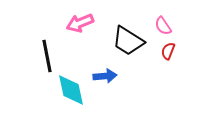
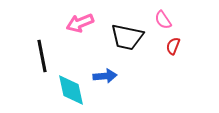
pink semicircle: moved 6 px up
black trapezoid: moved 1 px left, 4 px up; rotated 20 degrees counterclockwise
red semicircle: moved 5 px right, 5 px up
black line: moved 5 px left
